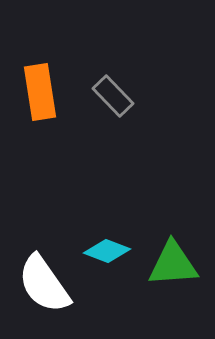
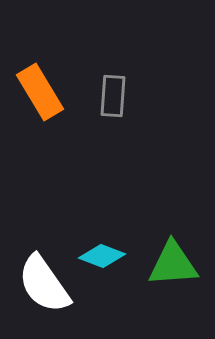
orange rectangle: rotated 22 degrees counterclockwise
gray rectangle: rotated 48 degrees clockwise
cyan diamond: moved 5 px left, 5 px down
